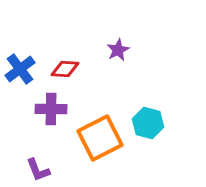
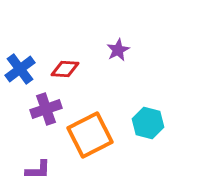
purple cross: moved 5 px left; rotated 20 degrees counterclockwise
orange square: moved 10 px left, 3 px up
purple L-shape: rotated 68 degrees counterclockwise
